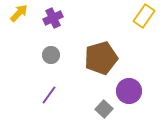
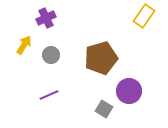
yellow arrow: moved 5 px right, 32 px down; rotated 12 degrees counterclockwise
purple cross: moved 7 px left
purple line: rotated 30 degrees clockwise
gray square: rotated 12 degrees counterclockwise
